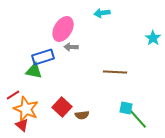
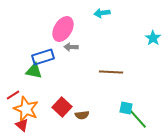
brown line: moved 4 px left
